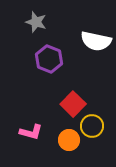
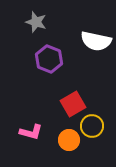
red square: rotated 15 degrees clockwise
